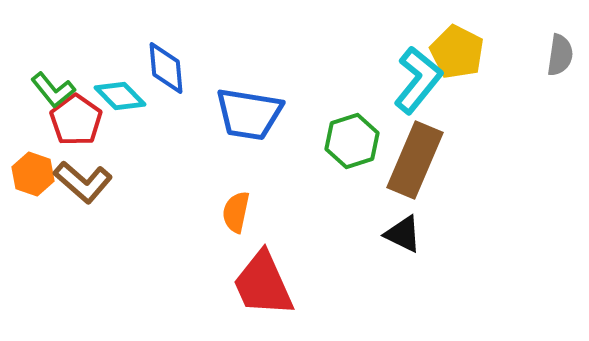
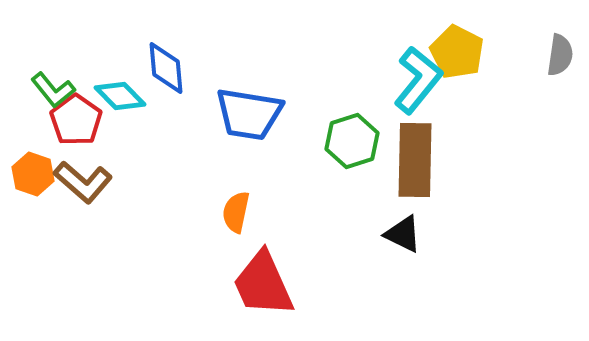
brown rectangle: rotated 22 degrees counterclockwise
